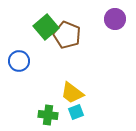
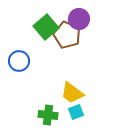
purple circle: moved 36 px left
